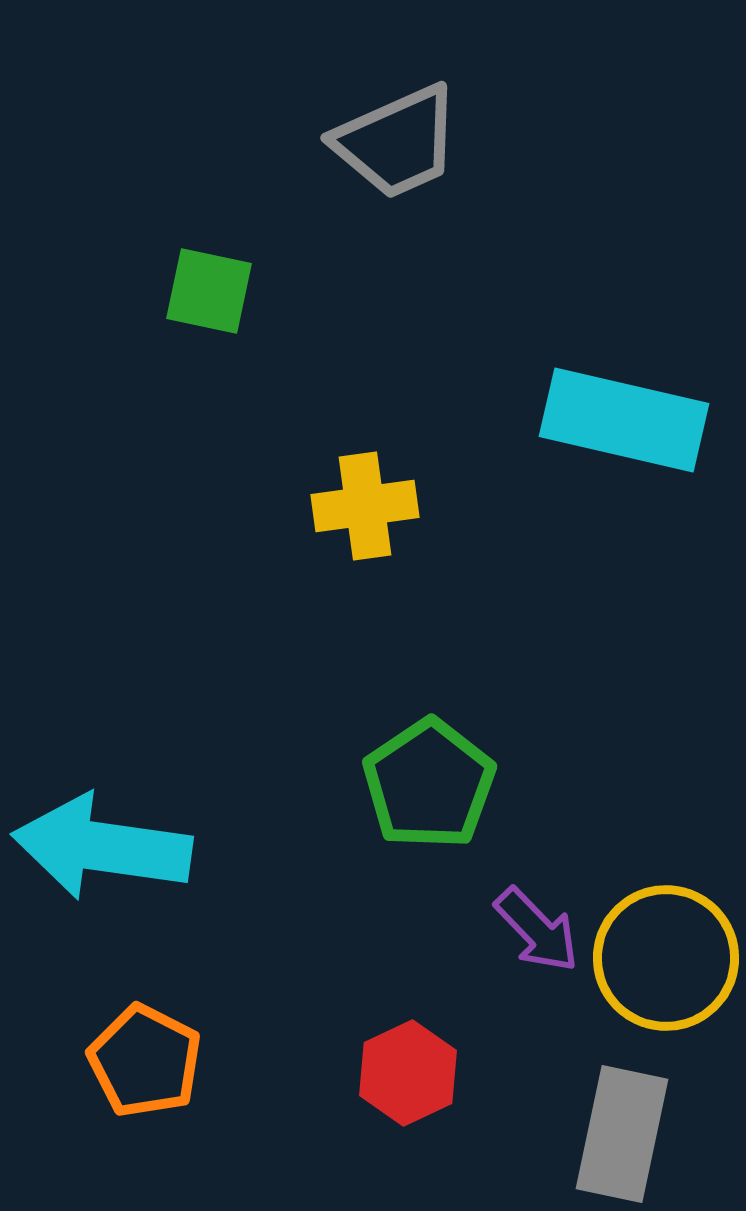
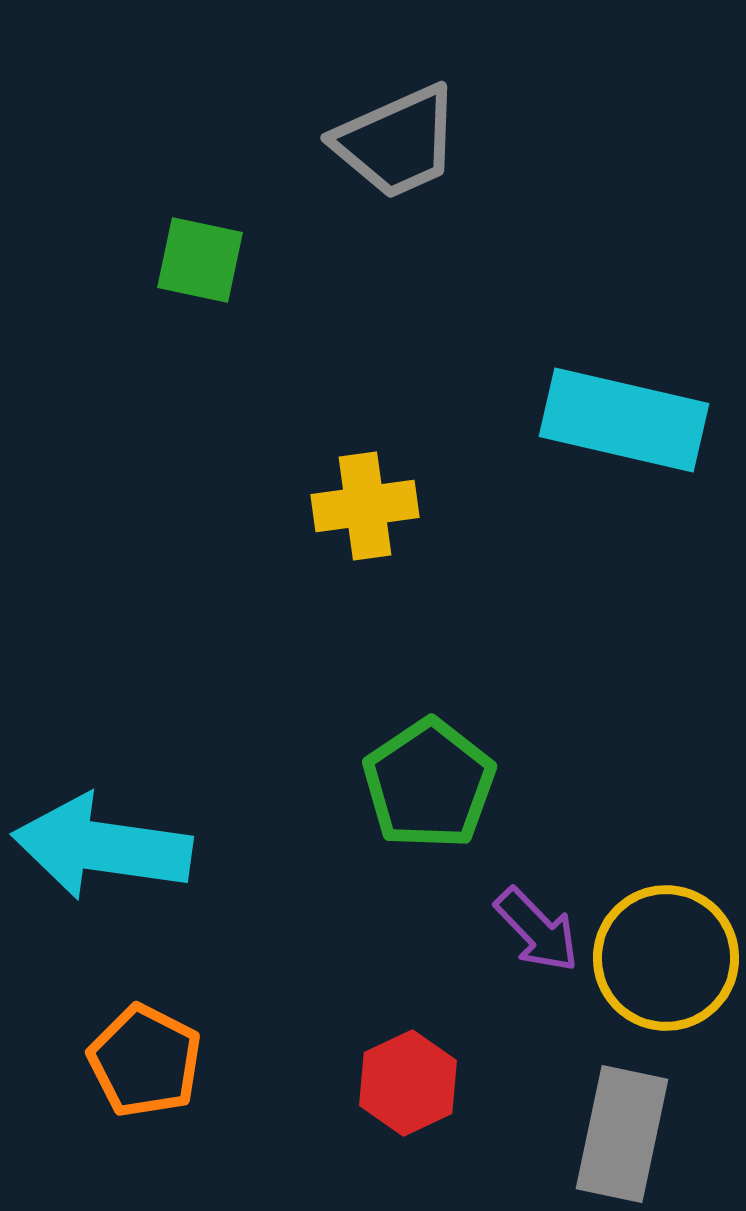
green square: moved 9 px left, 31 px up
red hexagon: moved 10 px down
